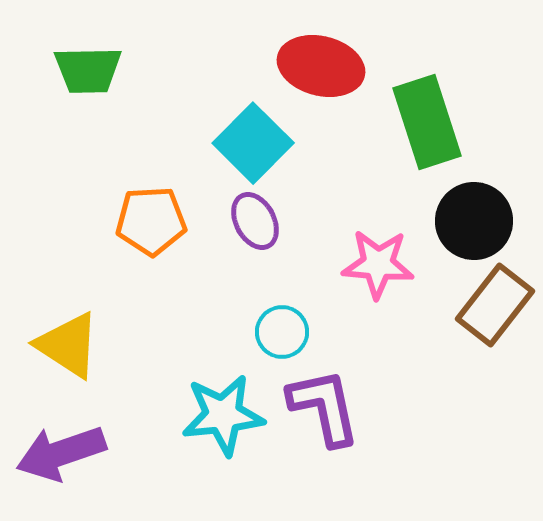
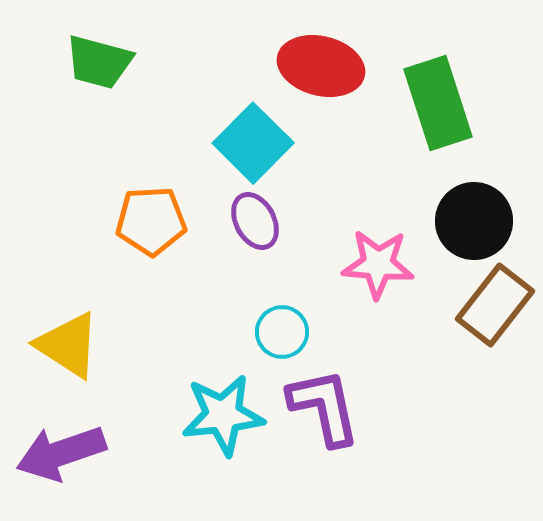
green trapezoid: moved 11 px right, 8 px up; rotated 16 degrees clockwise
green rectangle: moved 11 px right, 19 px up
